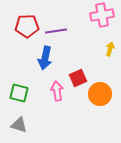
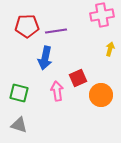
orange circle: moved 1 px right, 1 px down
